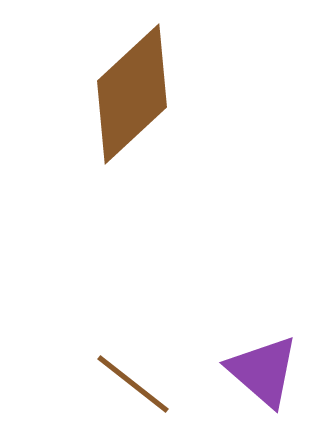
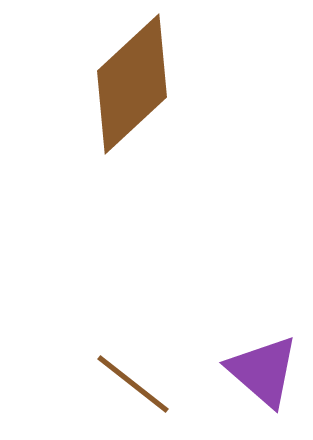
brown diamond: moved 10 px up
